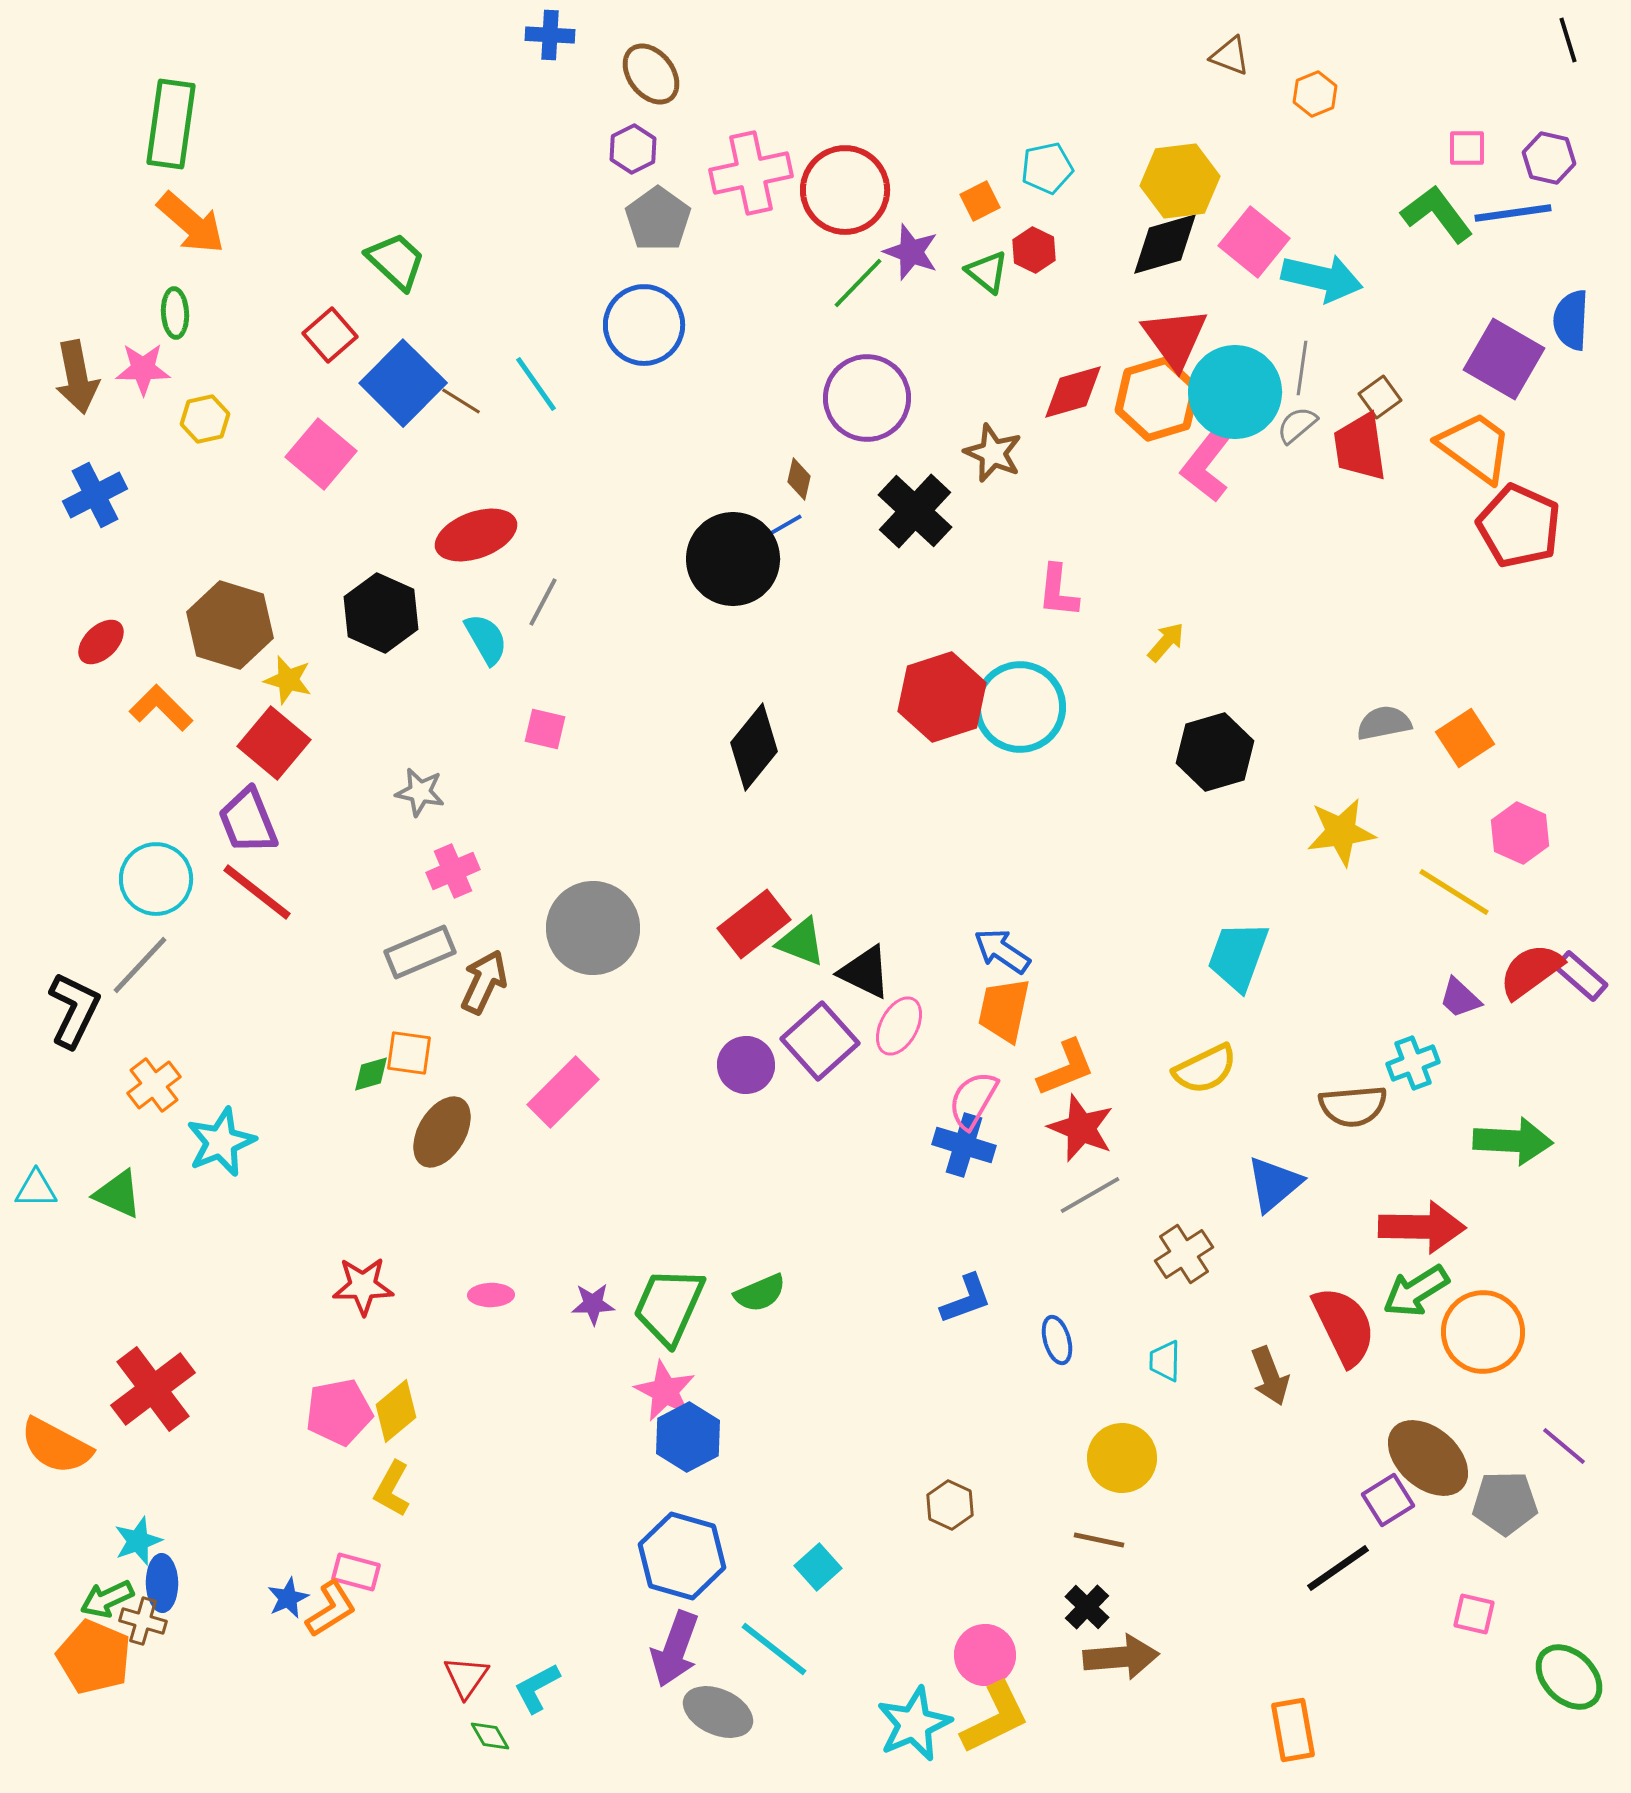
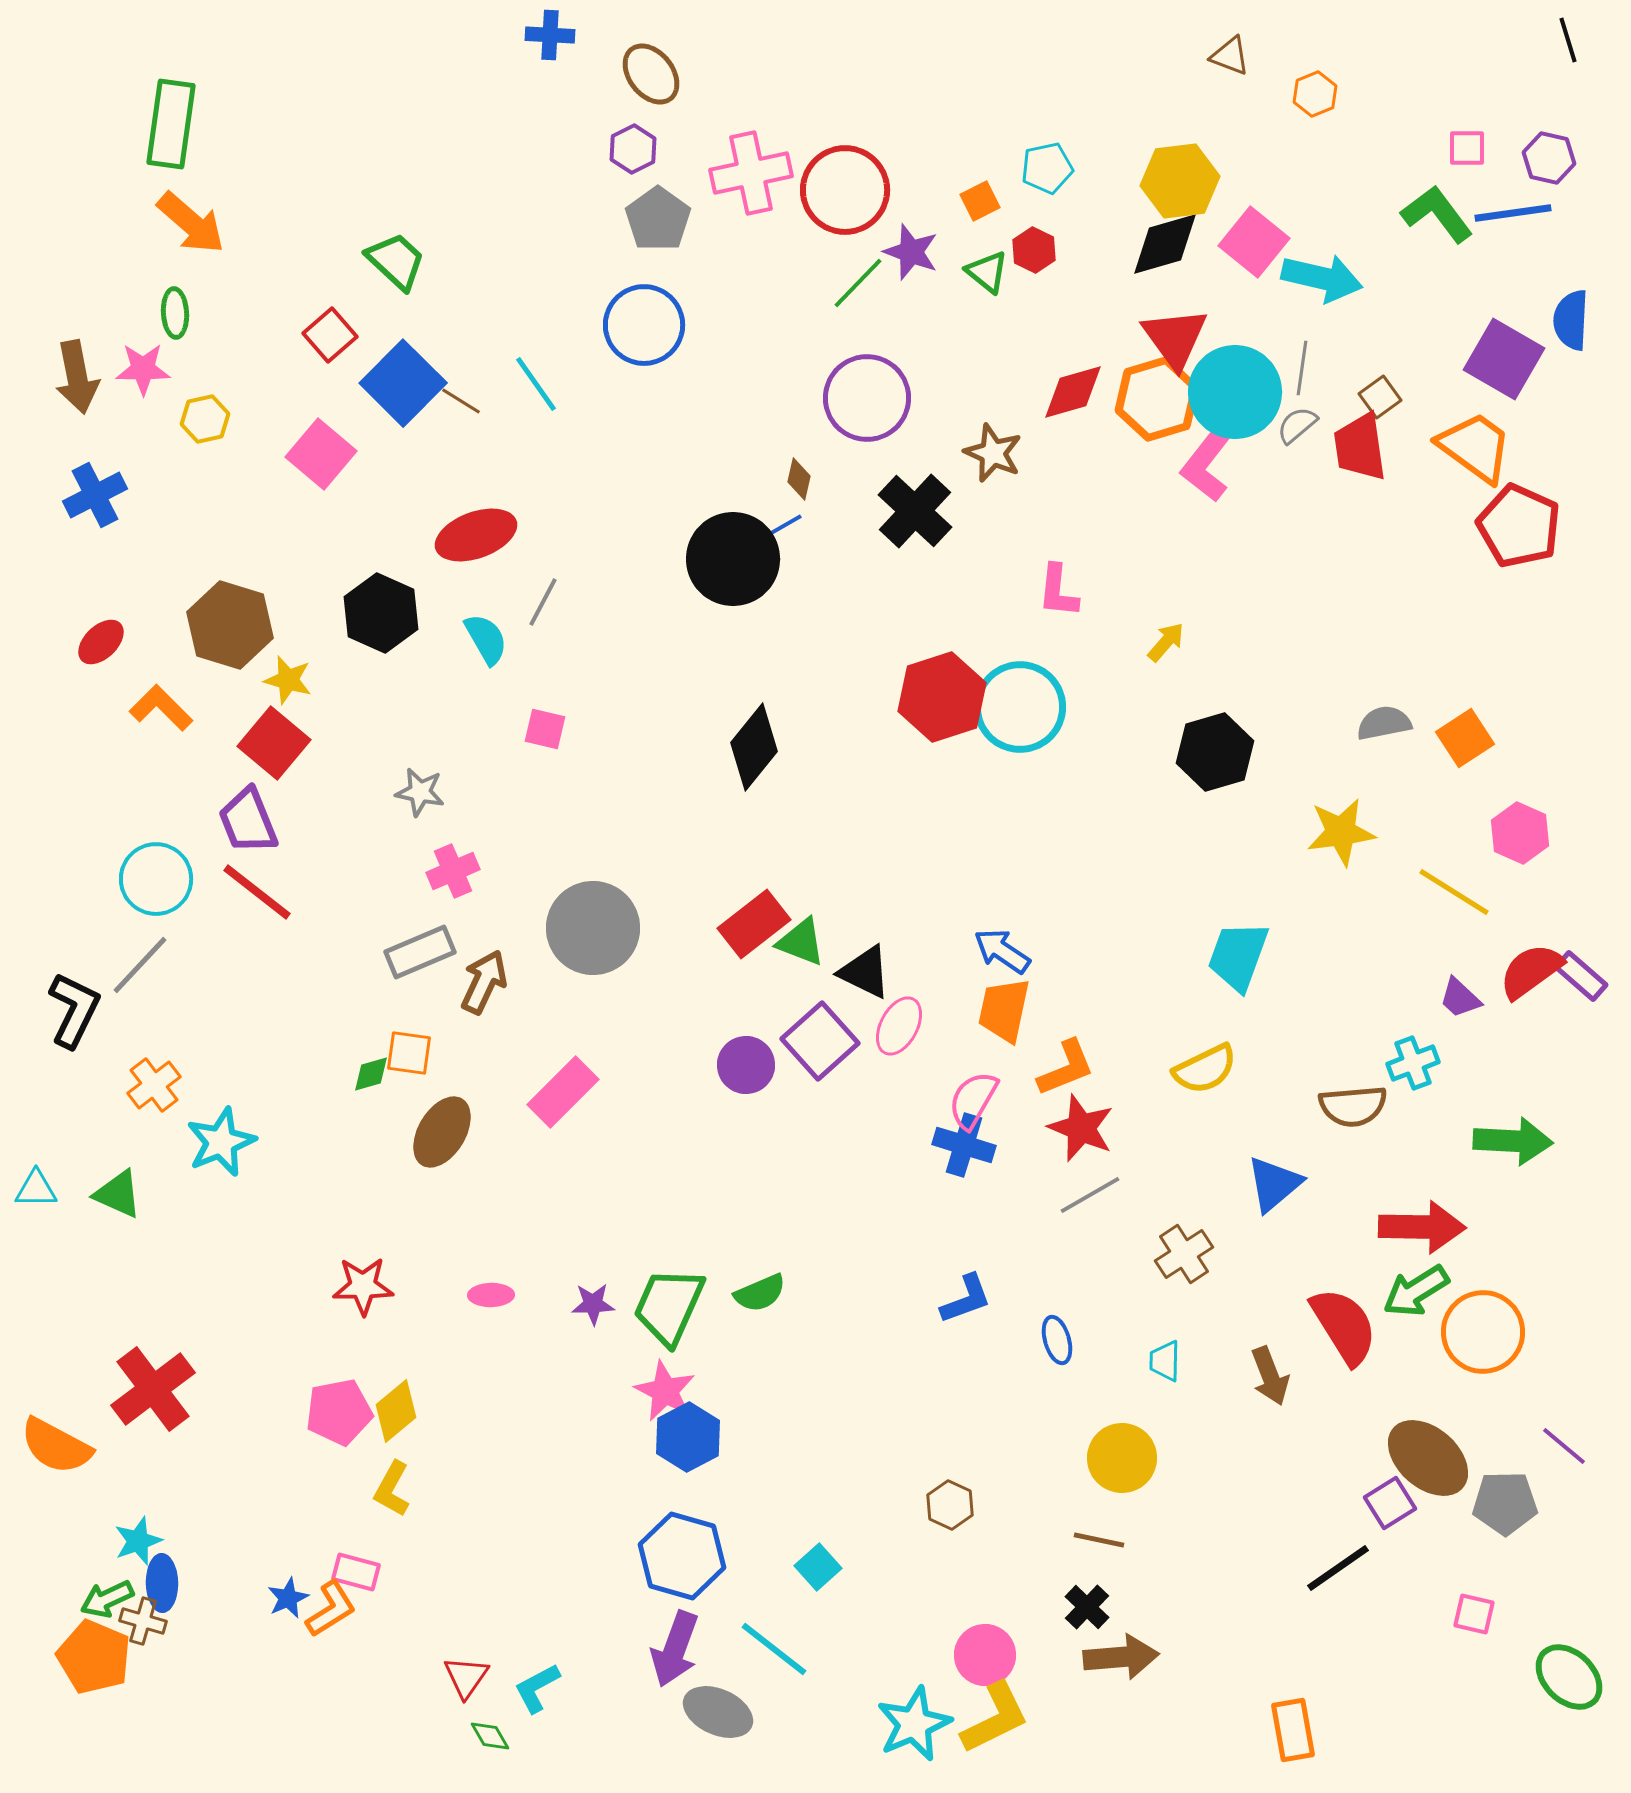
red semicircle at (1344, 1326): rotated 6 degrees counterclockwise
purple square at (1388, 1500): moved 2 px right, 3 px down
